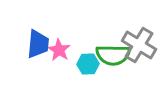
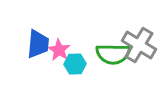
green semicircle: moved 1 px up
cyan hexagon: moved 13 px left
